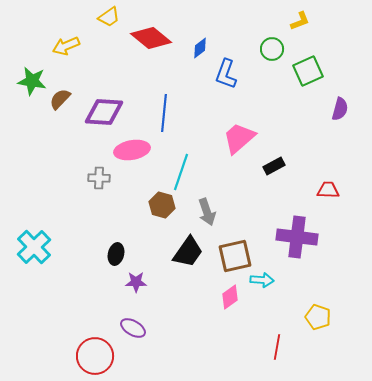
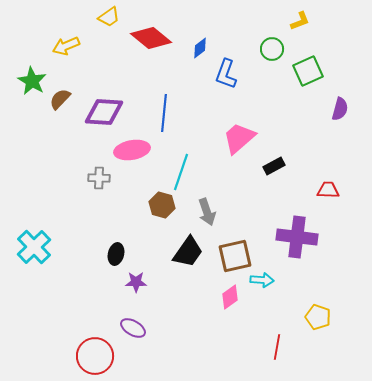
green star: rotated 20 degrees clockwise
